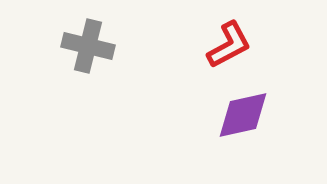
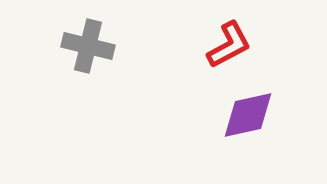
purple diamond: moved 5 px right
